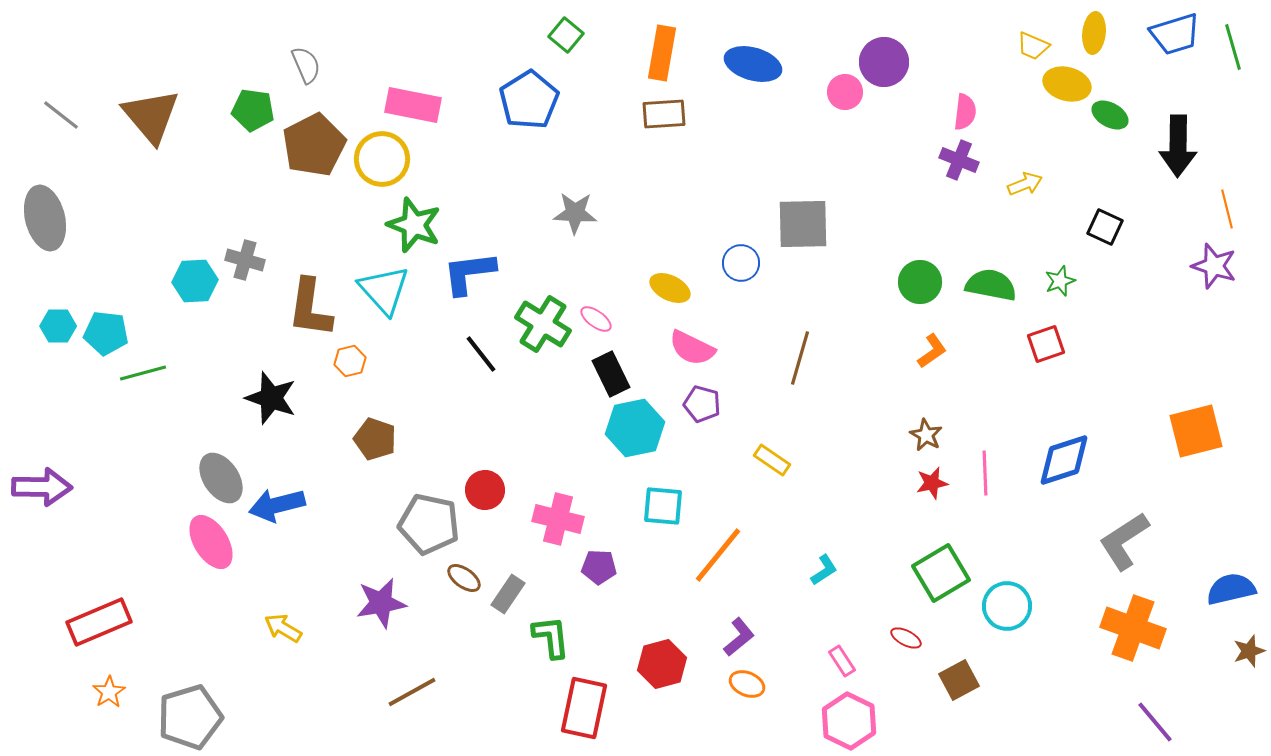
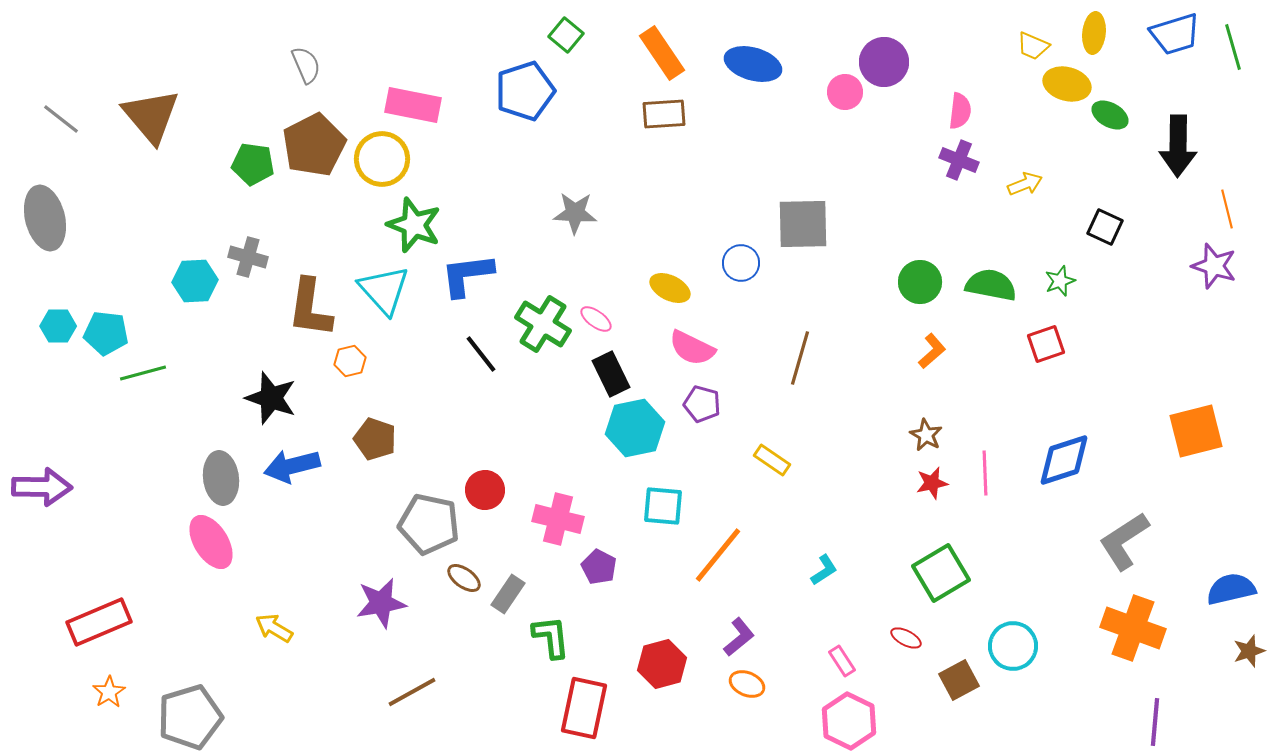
orange rectangle at (662, 53): rotated 44 degrees counterclockwise
blue pentagon at (529, 100): moved 4 px left, 9 px up; rotated 14 degrees clockwise
green pentagon at (253, 110): moved 54 px down
pink semicircle at (965, 112): moved 5 px left, 1 px up
gray line at (61, 115): moved 4 px down
gray cross at (245, 260): moved 3 px right, 3 px up
blue L-shape at (469, 273): moved 2 px left, 2 px down
orange L-shape at (932, 351): rotated 6 degrees counterclockwise
gray ellipse at (221, 478): rotated 27 degrees clockwise
blue arrow at (277, 505): moved 15 px right, 39 px up
purple pentagon at (599, 567): rotated 24 degrees clockwise
cyan circle at (1007, 606): moved 6 px right, 40 px down
yellow arrow at (283, 628): moved 9 px left
purple line at (1155, 722): rotated 45 degrees clockwise
